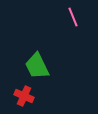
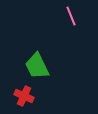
pink line: moved 2 px left, 1 px up
